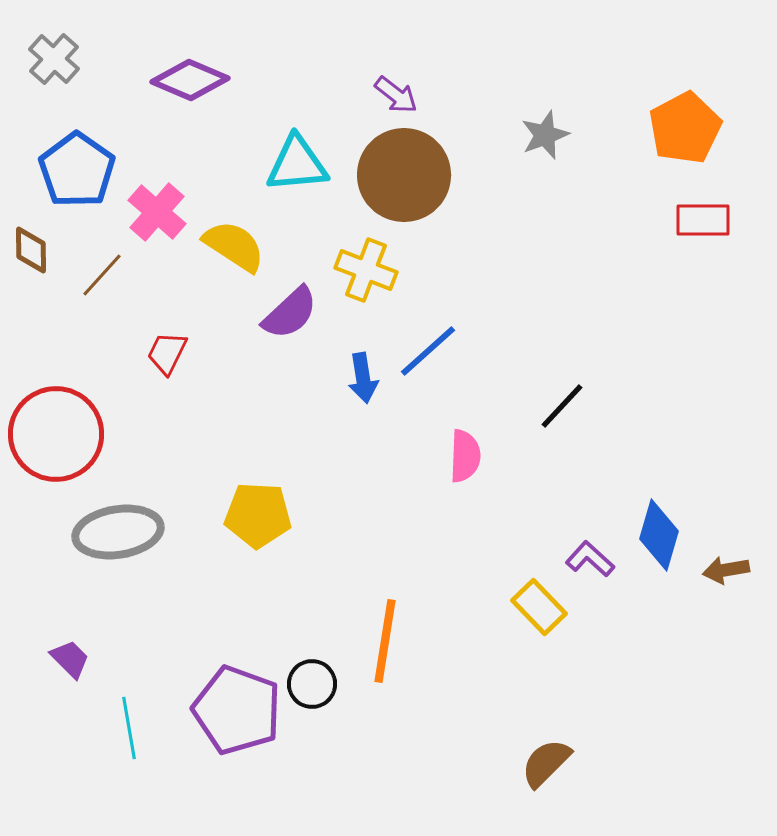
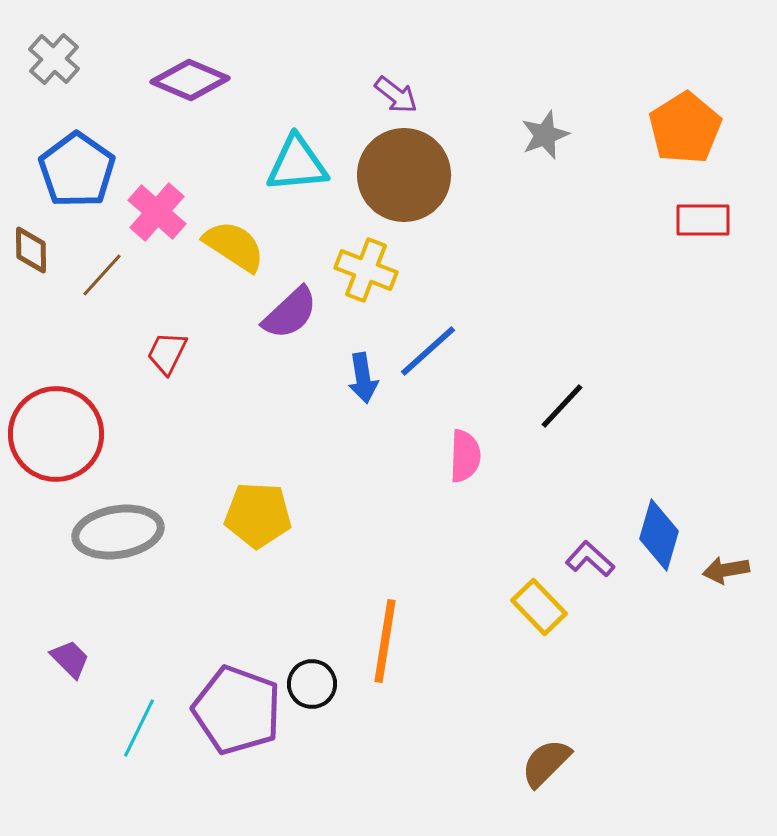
orange pentagon: rotated 4 degrees counterclockwise
cyan line: moved 10 px right; rotated 36 degrees clockwise
